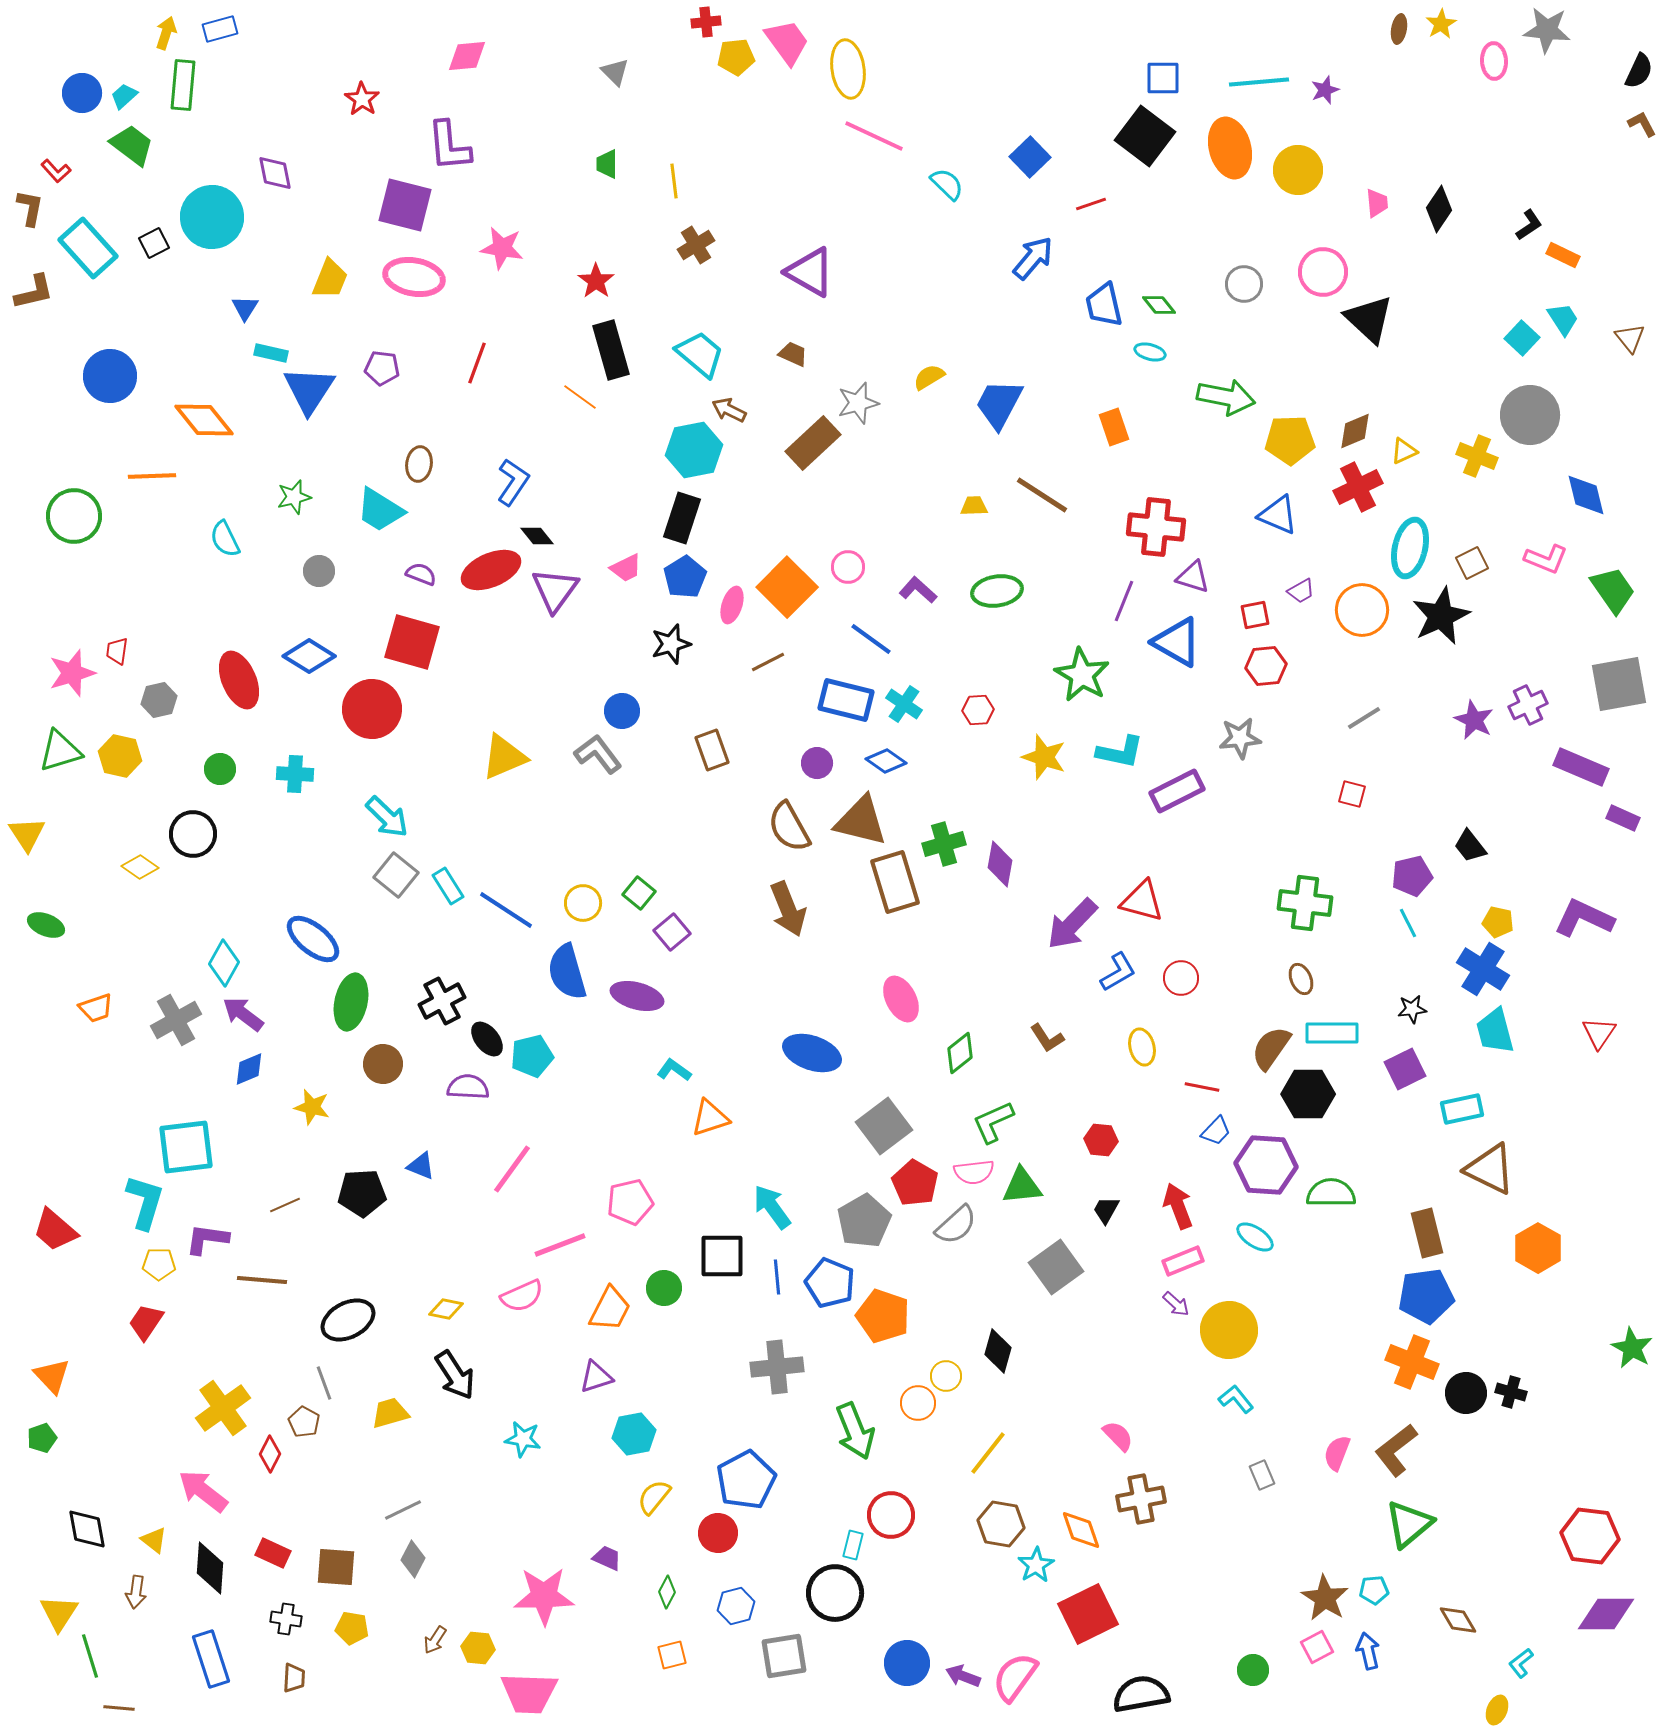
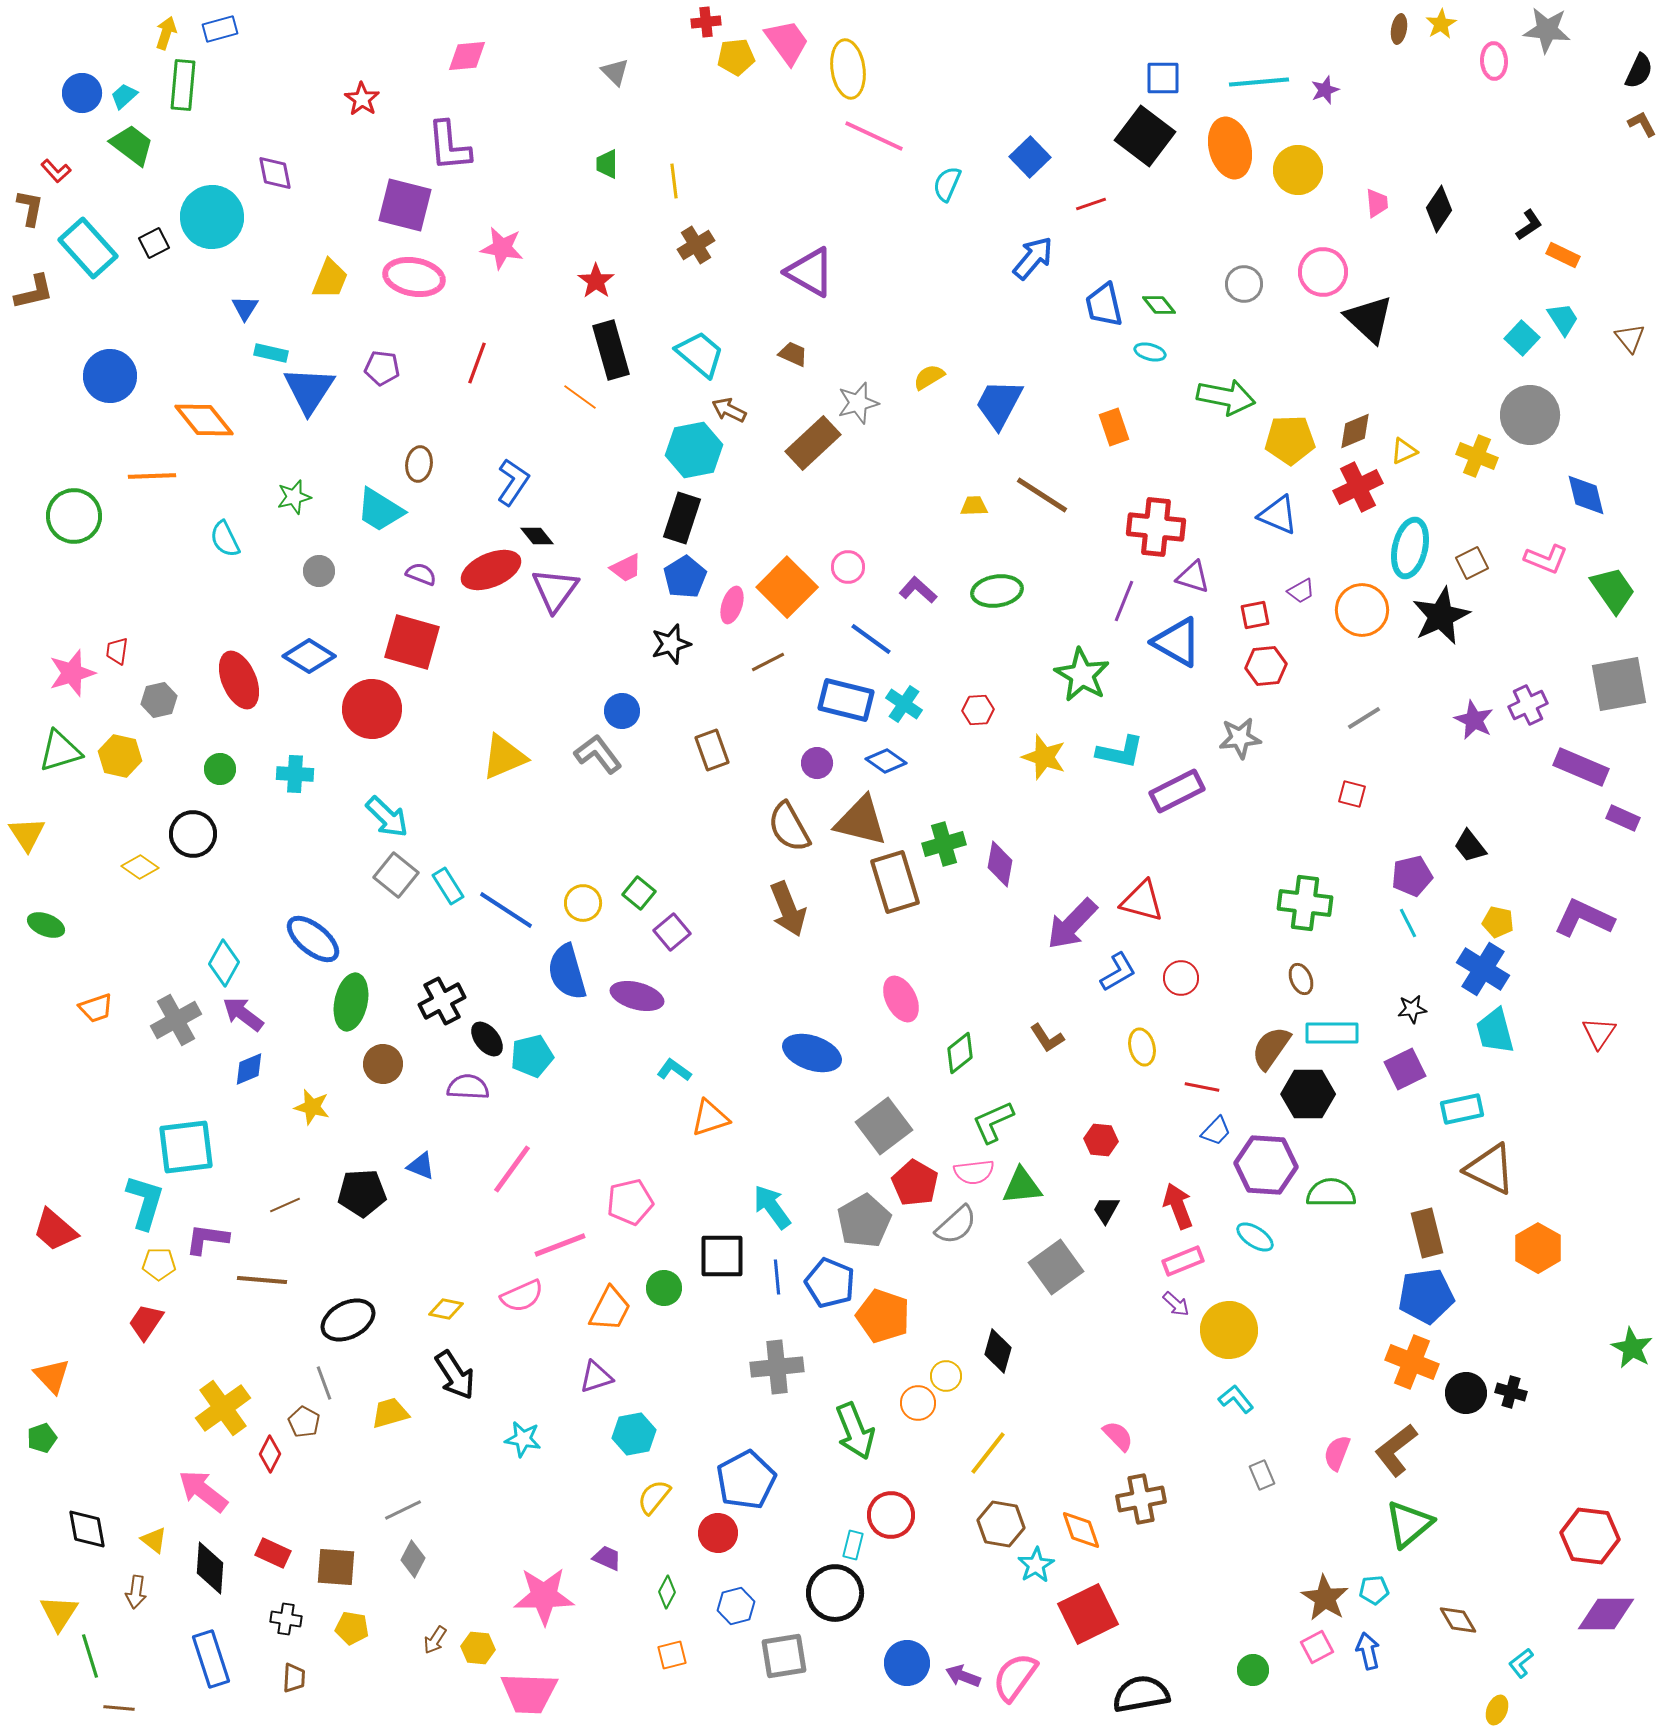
cyan semicircle at (947, 184): rotated 111 degrees counterclockwise
